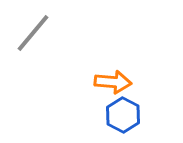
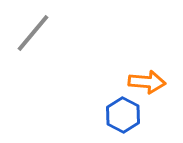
orange arrow: moved 34 px right
